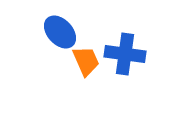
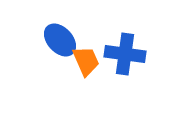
blue ellipse: moved 8 px down
